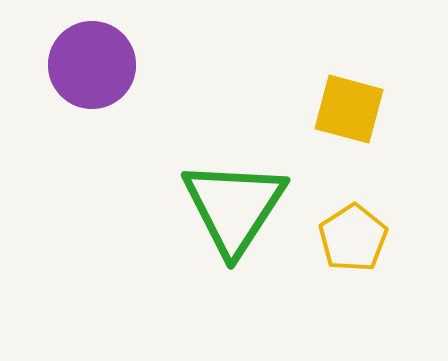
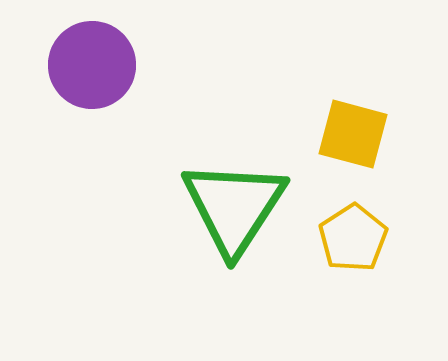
yellow square: moved 4 px right, 25 px down
